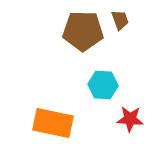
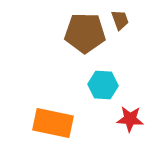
brown pentagon: moved 2 px right, 2 px down
